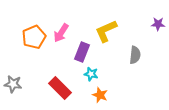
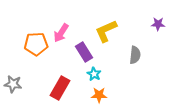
orange pentagon: moved 2 px right, 7 px down; rotated 20 degrees clockwise
purple rectangle: moved 2 px right; rotated 54 degrees counterclockwise
cyan star: moved 3 px right; rotated 16 degrees clockwise
red rectangle: rotated 75 degrees clockwise
orange star: moved 1 px left; rotated 21 degrees counterclockwise
